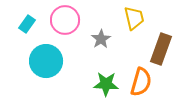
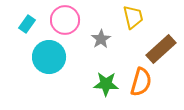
yellow trapezoid: moved 1 px left, 1 px up
brown rectangle: rotated 28 degrees clockwise
cyan circle: moved 3 px right, 4 px up
